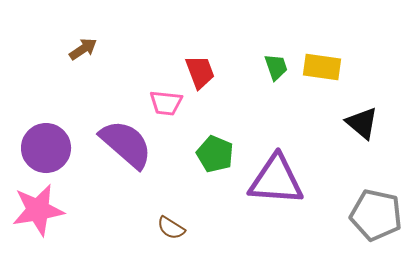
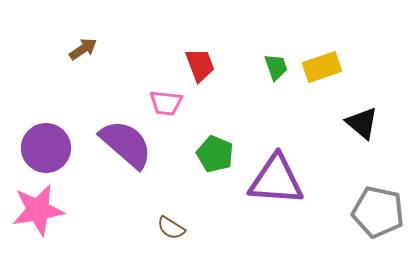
yellow rectangle: rotated 27 degrees counterclockwise
red trapezoid: moved 7 px up
gray pentagon: moved 2 px right, 3 px up
